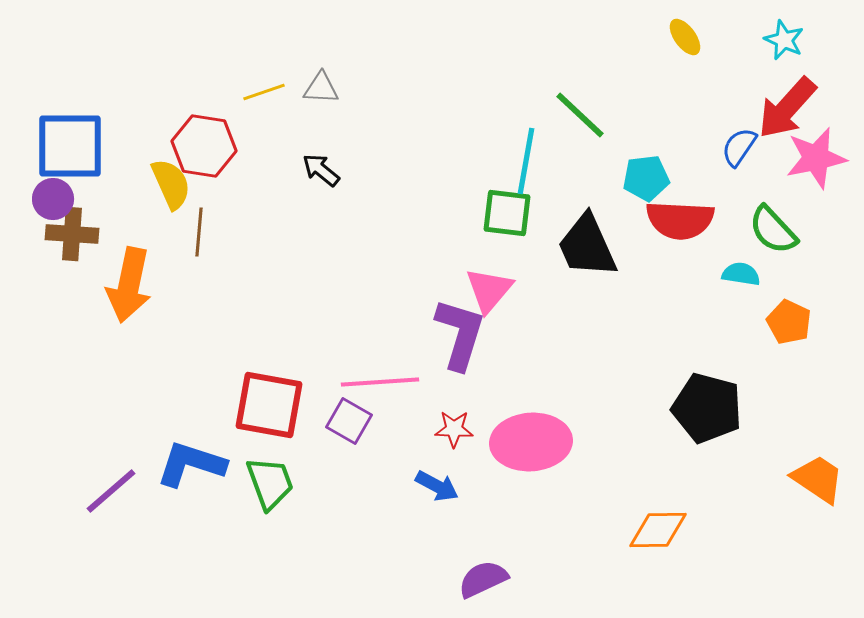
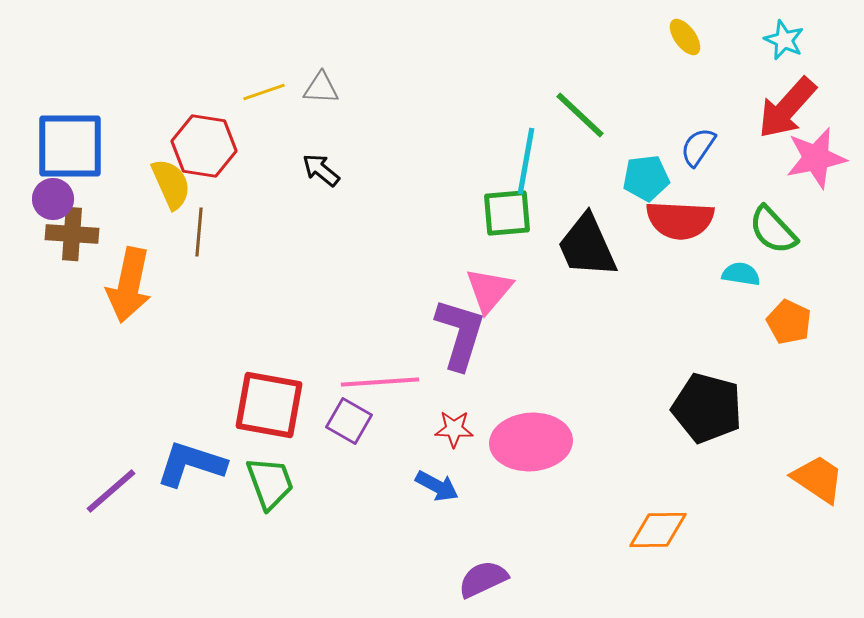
blue semicircle: moved 41 px left
green square: rotated 12 degrees counterclockwise
